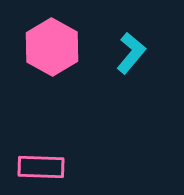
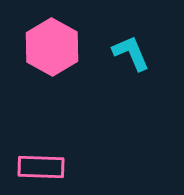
cyan L-shape: rotated 63 degrees counterclockwise
